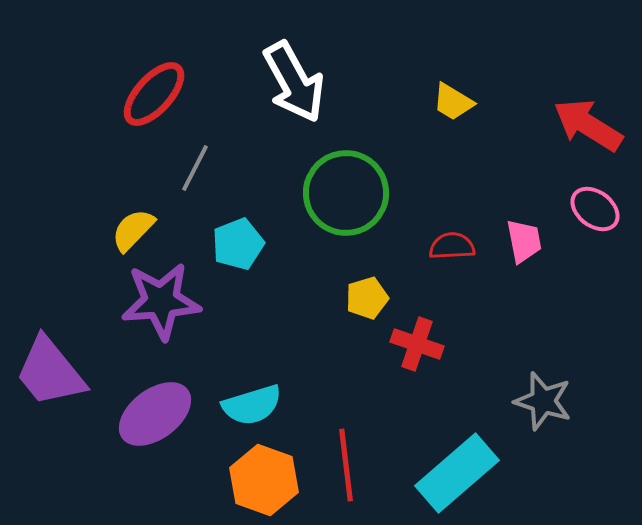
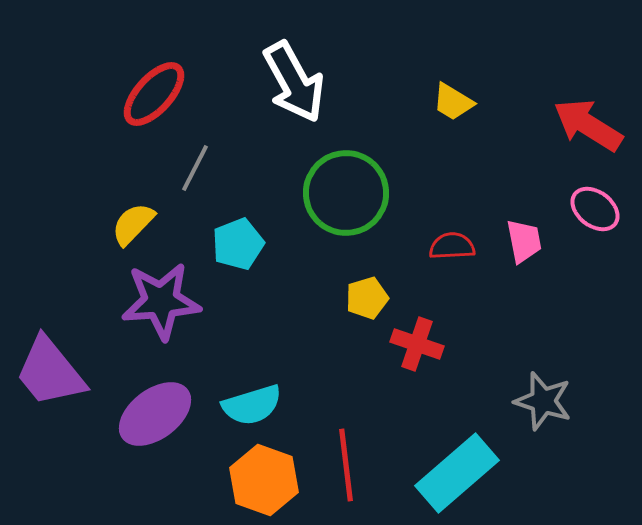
yellow semicircle: moved 6 px up
